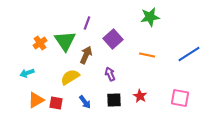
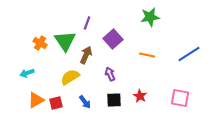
orange cross: rotated 24 degrees counterclockwise
red square: rotated 24 degrees counterclockwise
